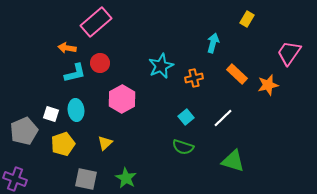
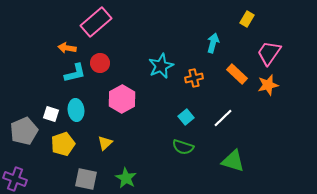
pink trapezoid: moved 20 px left
